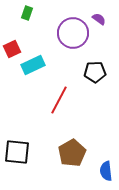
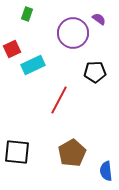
green rectangle: moved 1 px down
